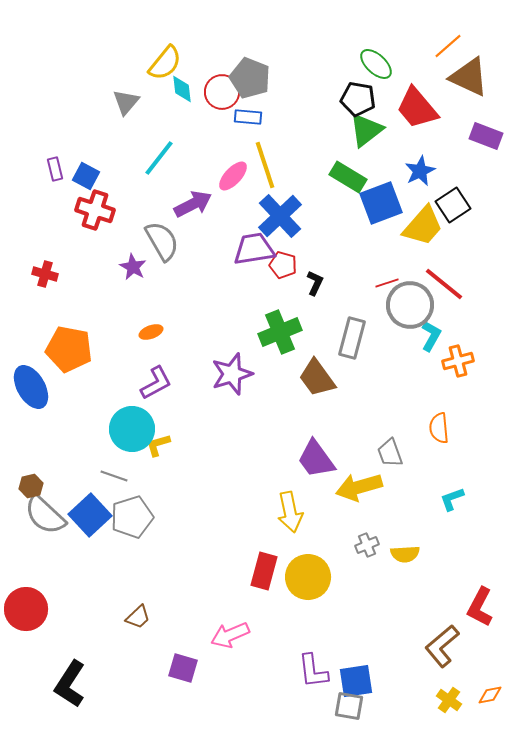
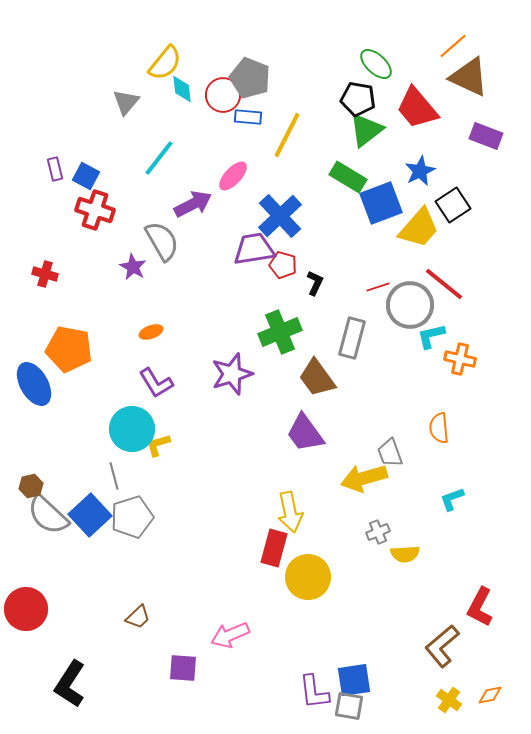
orange line at (448, 46): moved 5 px right
red circle at (222, 92): moved 1 px right, 3 px down
yellow line at (265, 165): moved 22 px right, 30 px up; rotated 45 degrees clockwise
yellow trapezoid at (423, 226): moved 4 px left, 2 px down
red line at (387, 283): moved 9 px left, 4 px down
cyan L-shape at (431, 336): rotated 132 degrees counterclockwise
orange cross at (458, 361): moved 2 px right, 2 px up; rotated 28 degrees clockwise
purple L-shape at (156, 383): rotated 87 degrees clockwise
blue ellipse at (31, 387): moved 3 px right, 3 px up
purple trapezoid at (316, 459): moved 11 px left, 26 px up
gray line at (114, 476): rotated 56 degrees clockwise
yellow arrow at (359, 487): moved 5 px right, 9 px up
gray semicircle at (45, 515): moved 3 px right
gray cross at (367, 545): moved 11 px right, 13 px up
red rectangle at (264, 571): moved 10 px right, 23 px up
purple square at (183, 668): rotated 12 degrees counterclockwise
purple L-shape at (313, 671): moved 1 px right, 21 px down
blue square at (356, 681): moved 2 px left, 1 px up
